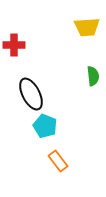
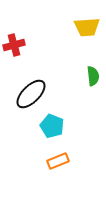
red cross: rotated 15 degrees counterclockwise
black ellipse: rotated 72 degrees clockwise
cyan pentagon: moved 7 px right
orange rectangle: rotated 75 degrees counterclockwise
